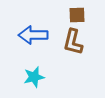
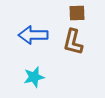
brown square: moved 2 px up
